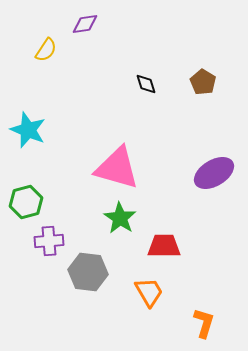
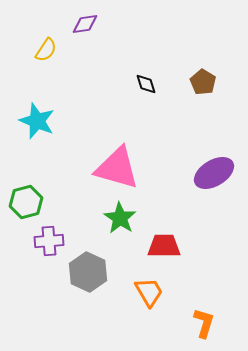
cyan star: moved 9 px right, 9 px up
gray hexagon: rotated 18 degrees clockwise
